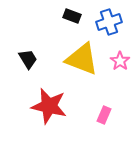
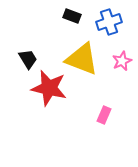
pink star: moved 2 px right; rotated 12 degrees clockwise
red star: moved 18 px up
